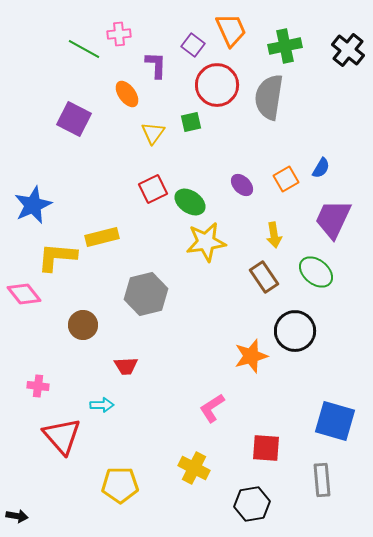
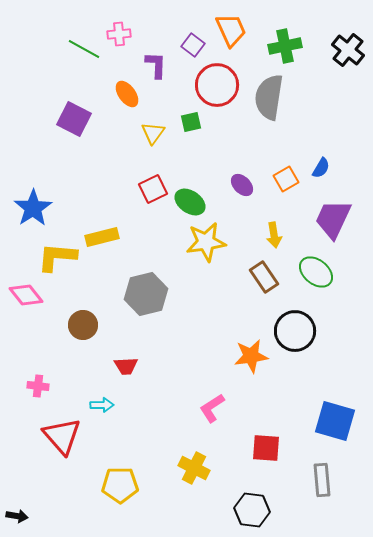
blue star at (33, 205): moved 3 px down; rotated 9 degrees counterclockwise
pink diamond at (24, 294): moved 2 px right, 1 px down
orange star at (251, 356): rotated 8 degrees clockwise
black hexagon at (252, 504): moved 6 px down; rotated 16 degrees clockwise
